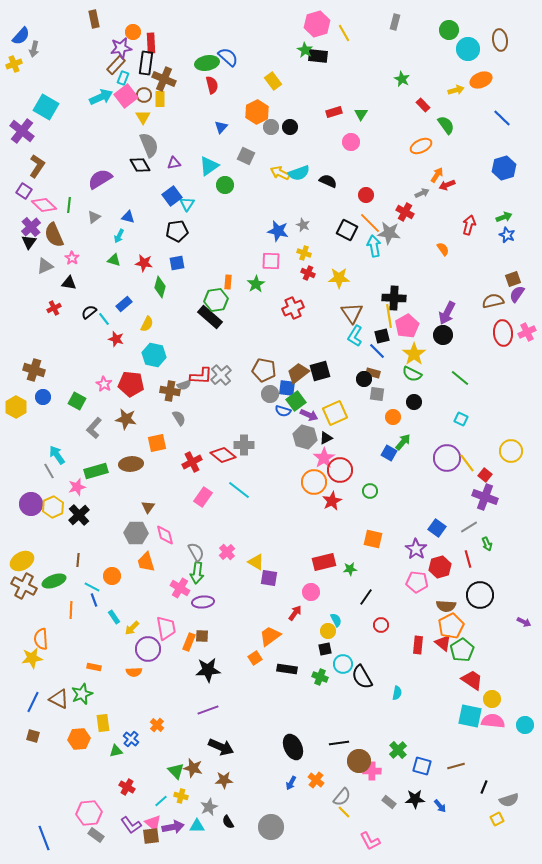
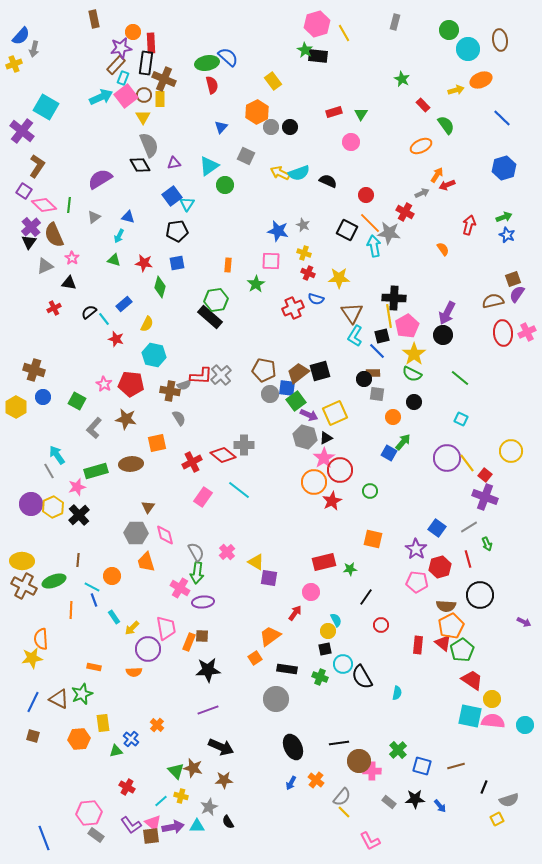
orange rectangle at (228, 282): moved 17 px up
brown rectangle at (373, 373): rotated 16 degrees counterclockwise
blue semicircle at (283, 411): moved 33 px right, 112 px up
yellow ellipse at (22, 561): rotated 30 degrees clockwise
gray circle at (271, 827): moved 5 px right, 128 px up
